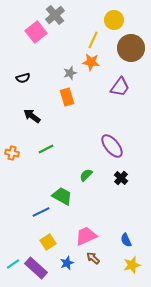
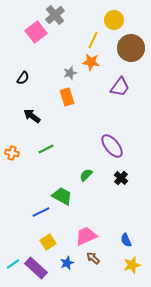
black semicircle: rotated 40 degrees counterclockwise
